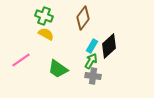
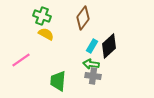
green cross: moved 2 px left
green arrow: moved 3 px down; rotated 112 degrees counterclockwise
green trapezoid: moved 12 px down; rotated 60 degrees clockwise
